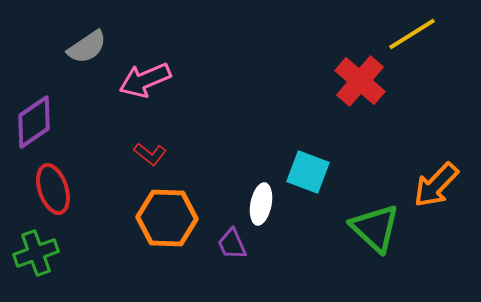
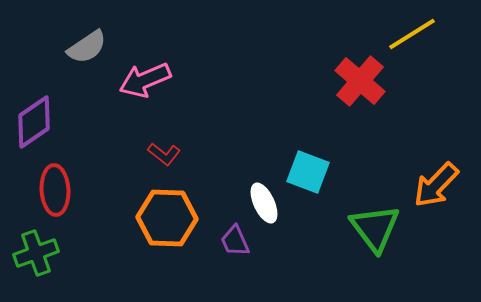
red L-shape: moved 14 px right
red ellipse: moved 2 px right, 1 px down; rotated 15 degrees clockwise
white ellipse: moved 3 px right, 1 px up; rotated 36 degrees counterclockwise
green triangle: rotated 10 degrees clockwise
purple trapezoid: moved 3 px right, 3 px up
